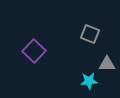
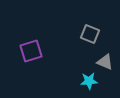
purple square: moved 3 px left; rotated 30 degrees clockwise
gray triangle: moved 2 px left, 2 px up; rotated 24 degrees clockwise
